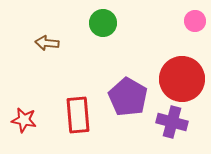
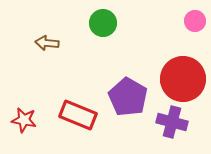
red circle: moved 1 px right
red rectangle: rotated 63 degrees counterclockwise
